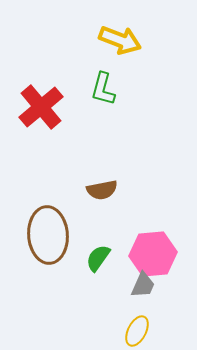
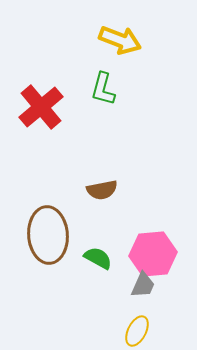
green semicircle: rotated 84 degrees clockwise
